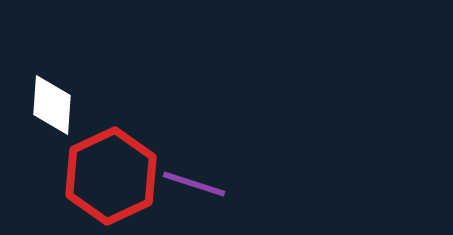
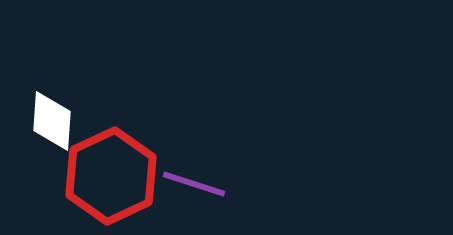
white diamond: moved 16 px down
